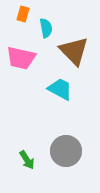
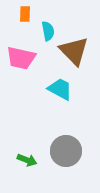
orange rectangle: moved 2 px right; rotated 14 degrees counterclockwise
cyan semicircle: moved 2 px right, 3 px down
green arrow: rotated 36 degrees counterclockwise
